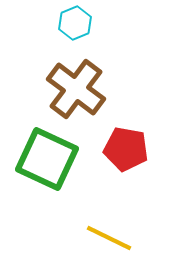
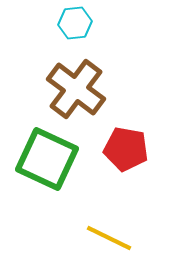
cyan hexagon: rotated 16 degrees clockwise
